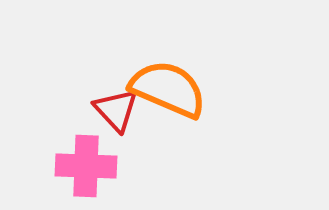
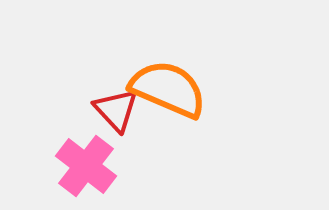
pink cross: rotated 36 degrees clockwise
